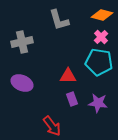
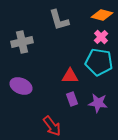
red triangle: moved 2 px right
purple ellipse: moved 1 px left, 3 px down
